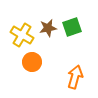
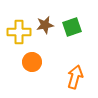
brown star: moved 3 px left, 3 px up
yellow cross: moved 3 px left, 3 px up; rotated 30 degrees counterclockwise
